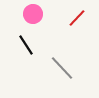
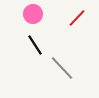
black line: moved 9 px right
